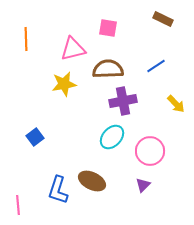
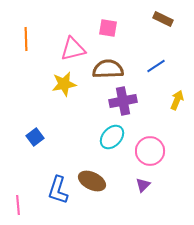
yellow arrow: moved 1 px right, 4 px up; rotated 114 degrees counterclockwise
